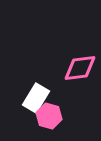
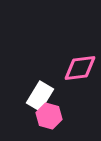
white rectangle: moved 4 px right, 2 px up
